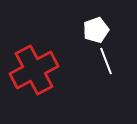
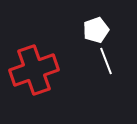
red cross: rotated 9 degrees clockwise
